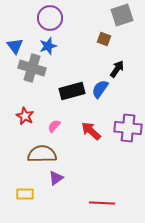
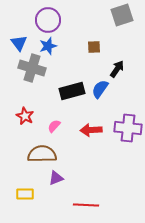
purple circle: moved 2 px left, 2 px down
brown square: moved 10 px left, 8 px down; rotated 24 degrees counterclockwise
blue triangle: moved 4 px right, 3 px up
red arrow: moved 1 px up; rotated 45 degrees counterclockwise
purple triangle: rotated 14 degrees clockwise
red line: moved 16 px left, 2 px down
